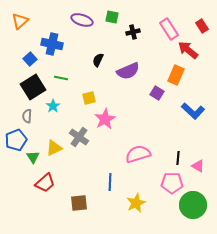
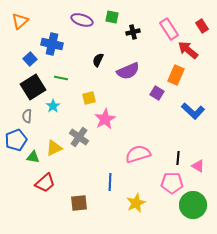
green triangle: rotated 48 degrees counterclockwise
